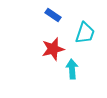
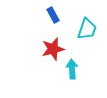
blue rectangle: rotated 28 degrees clockwise
cyan trapezoid: moved 2 px right, 4 px up
